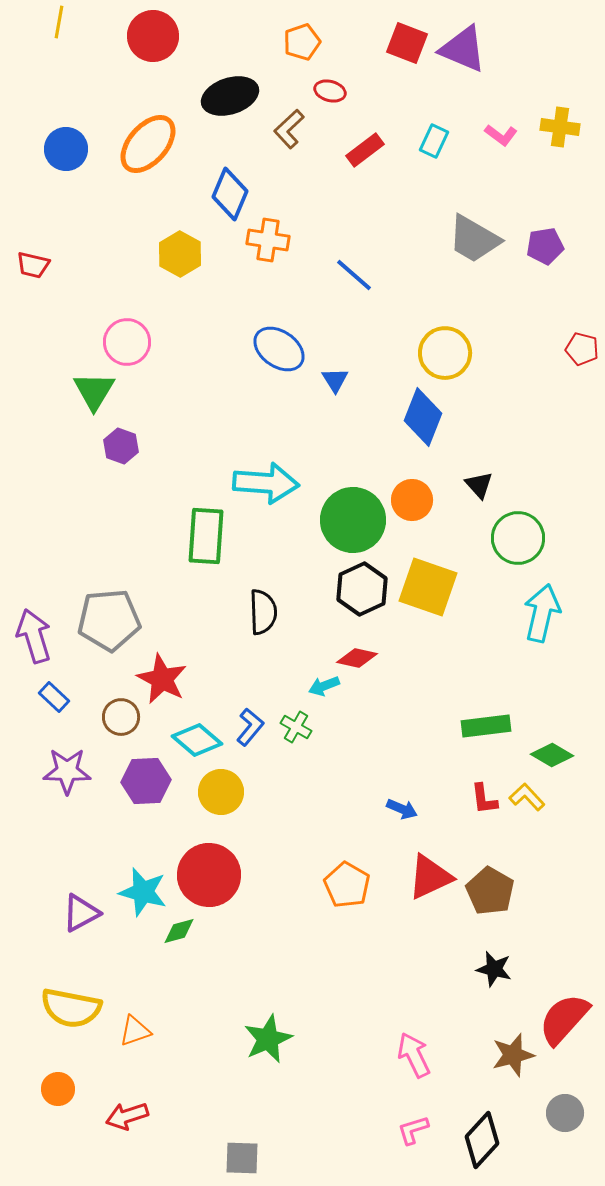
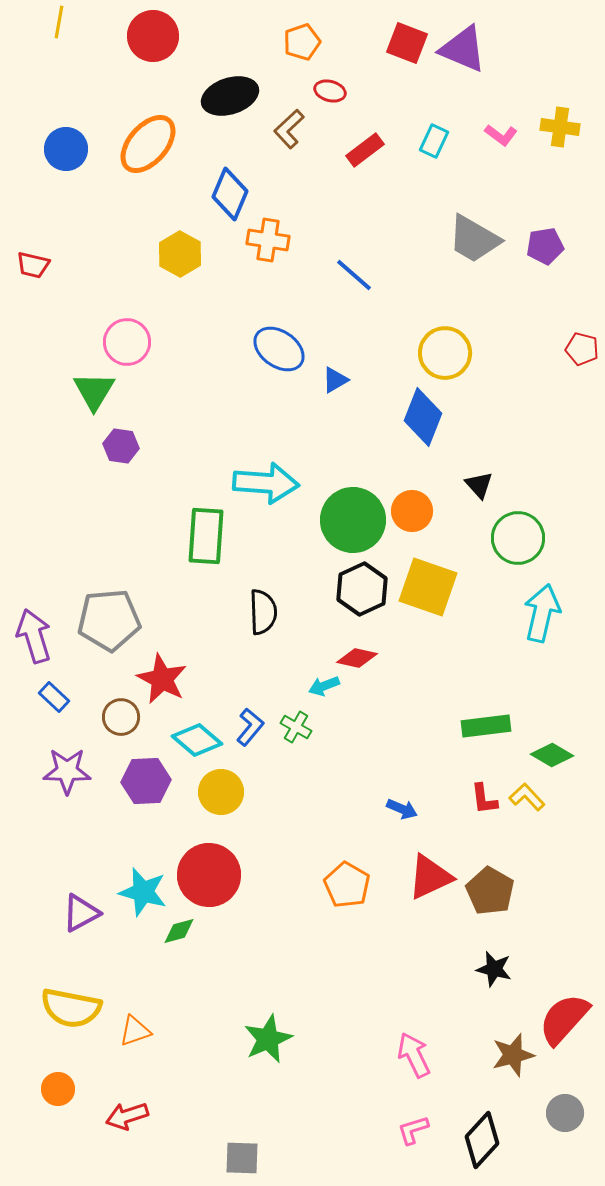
blue triangle at (335, 380): rotated 32 degrees clockwise
purple hexagon at (121, 446): rotated 12 degrees counterclockwise
orange circle at (412, 500): moved 11 px down
